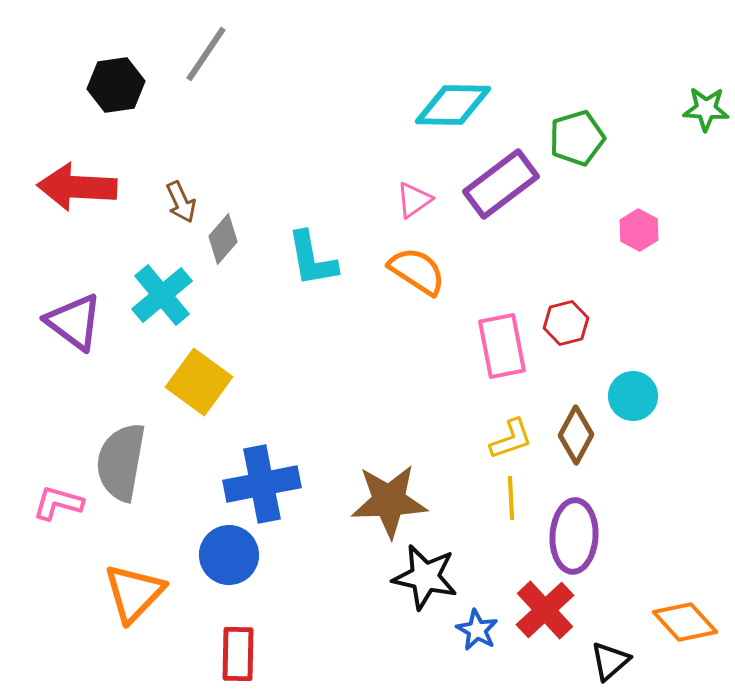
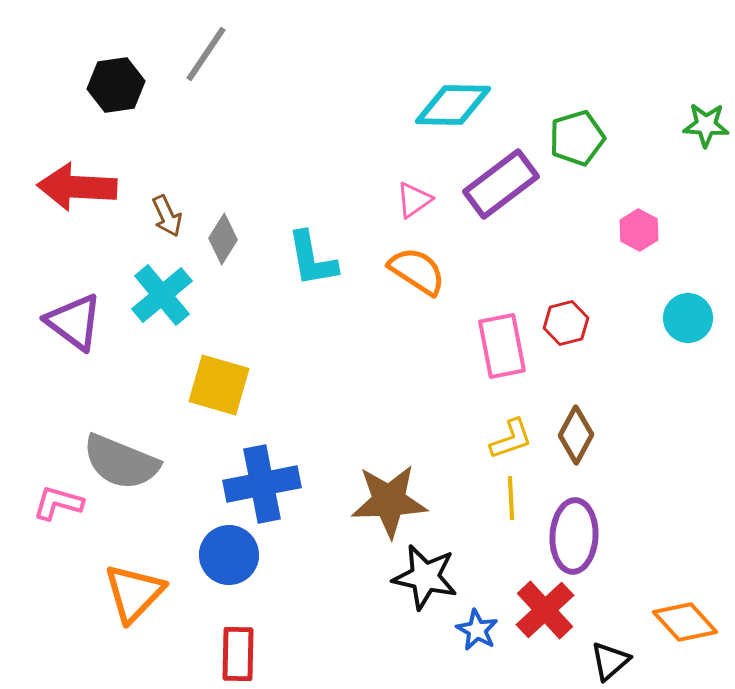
green star: moved 16 px down
brown arrow: moved 14 px left, 14 px down
gray diamond: rotated 9 degrees counterclockwise
yellow square: moved 20 px right, 3 px down; rotated 20 degrees counterclockwise
cyan circle: moved 55 px right, 78 px up
gray semicircle: rotated 78 degrees counterclockwise
